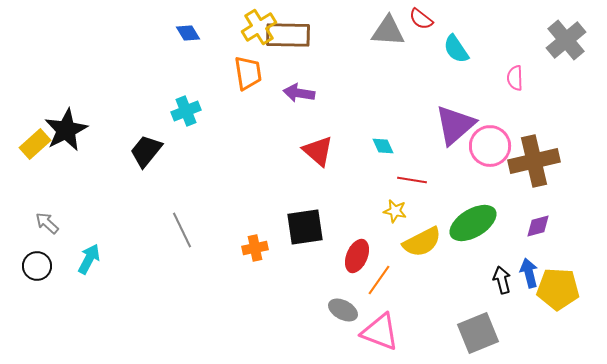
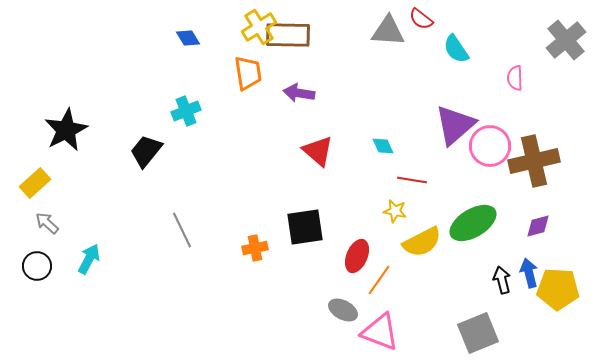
blue diamond: moved 5 px down
yellow rectangle: moved 39 px down
